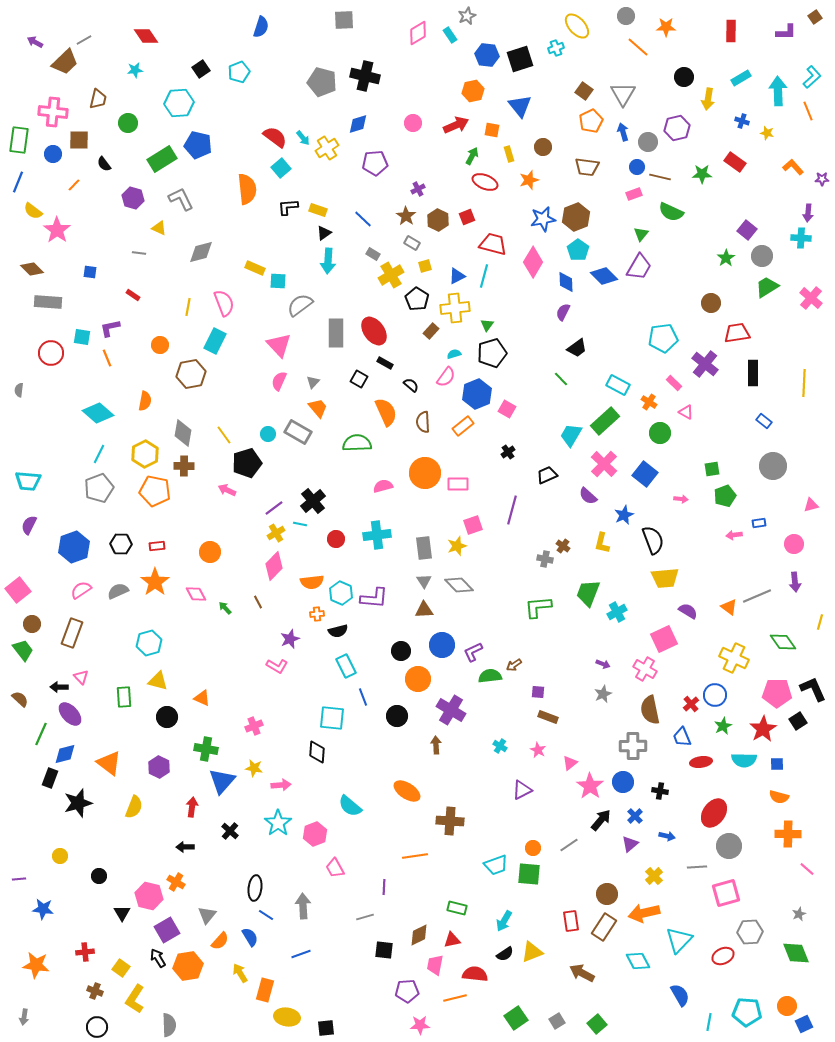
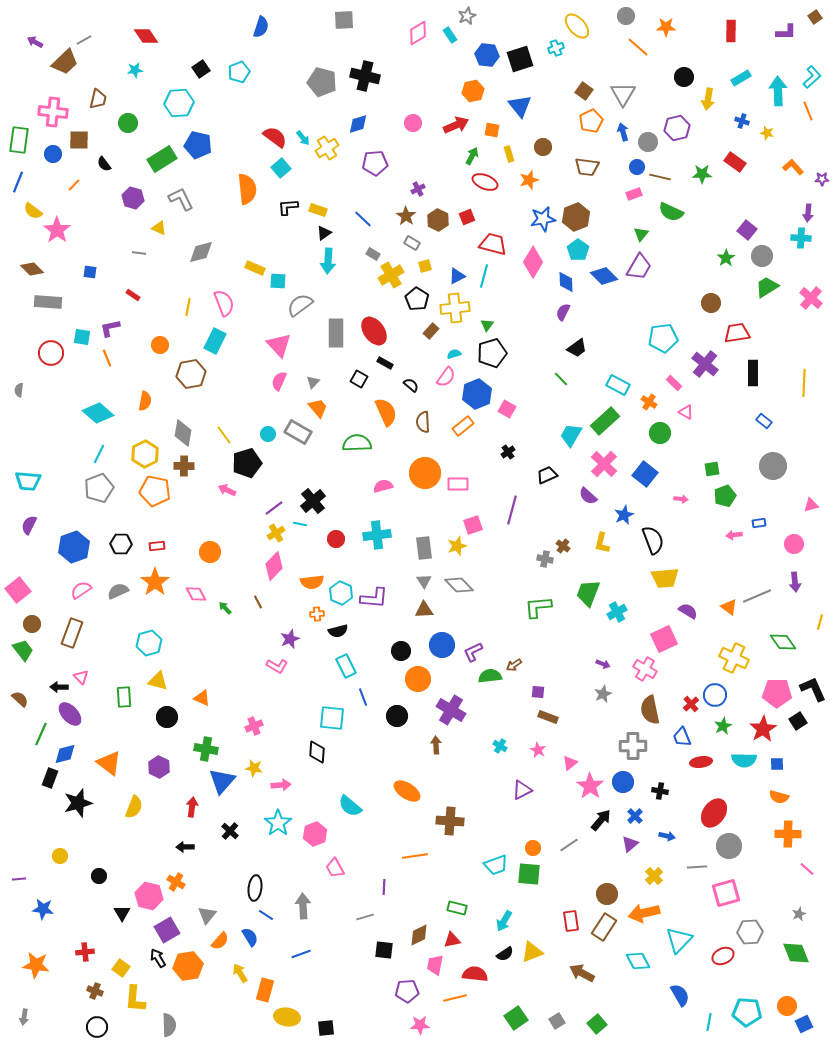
yellow L-shape at (135, 999): rotated 28 degrees counterclockwise
